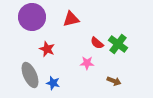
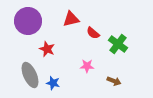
purple circle: moved 4 px left, 4 px down
red semicircle: moved 4 px left, 10 px up
pink star: moved 3 px down
